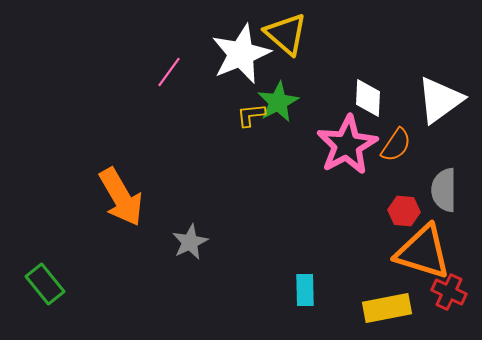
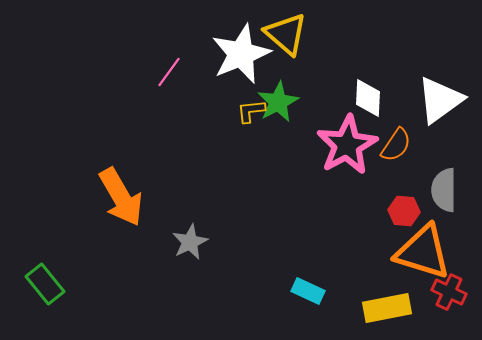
yellow L-shape: moved 4 px up
cyan rectangle: moved 3 px right, 1 px down; rotated 64 degrees counterclockwise
